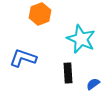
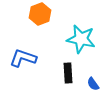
cyan star: rotated 12 degrees counterclockwise
blue semicircle: rotated 88 degrees counterclockwise
